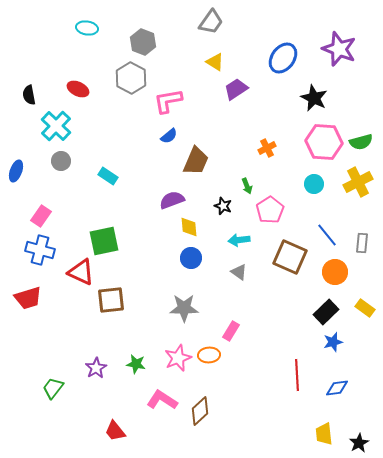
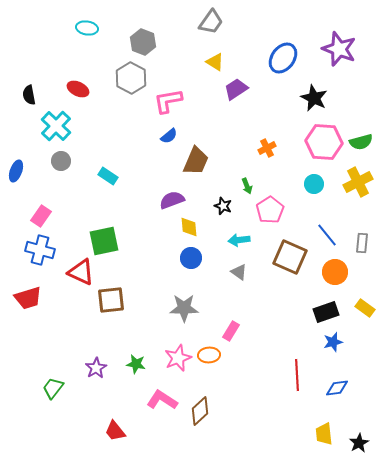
black rectangle at (326, 312): rotated 25 degrees clockwise
